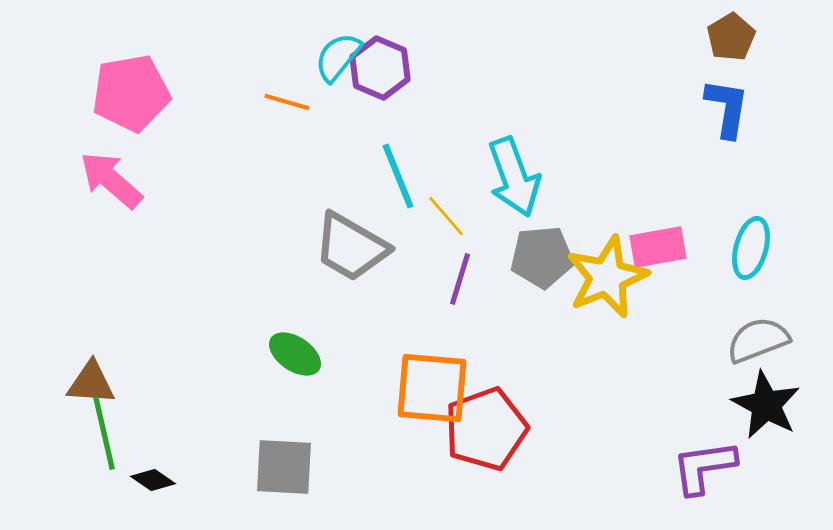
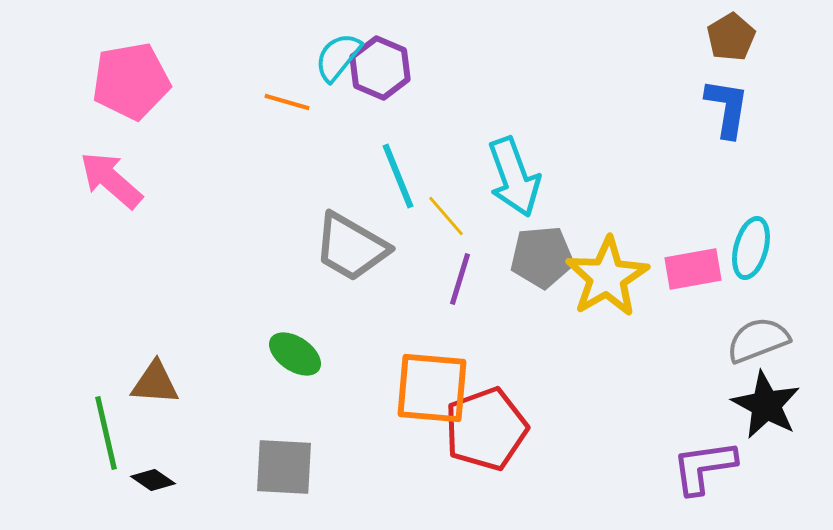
pink pentagon: moved 12 px up
pink rectangle: moved 35 px right, 22 px down
yellow star: rotated 8 degrees counterclockwise
brown triangle: moved 64 px right
green line: moved 2 px right
